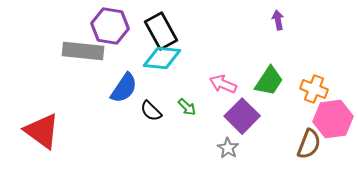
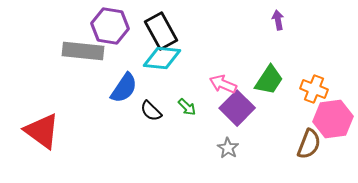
green trapezoid: moved 1 px up
purple square: moved 5 px left, 8 px up
